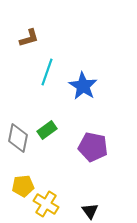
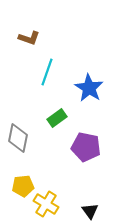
brown L-shape: rotated 35 degrees clockwise
blue star: moved 6 px right, 2 px down
green rectangle: moved 10 px right, 12 px up
purple pentagon: moved 7 px left
